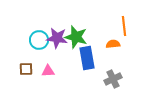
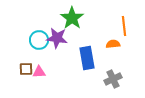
green star: moved 4 px left, 19 px up; rotated 20 degrees clockwise
pink triangle: moved 9 px left, 1 px down
